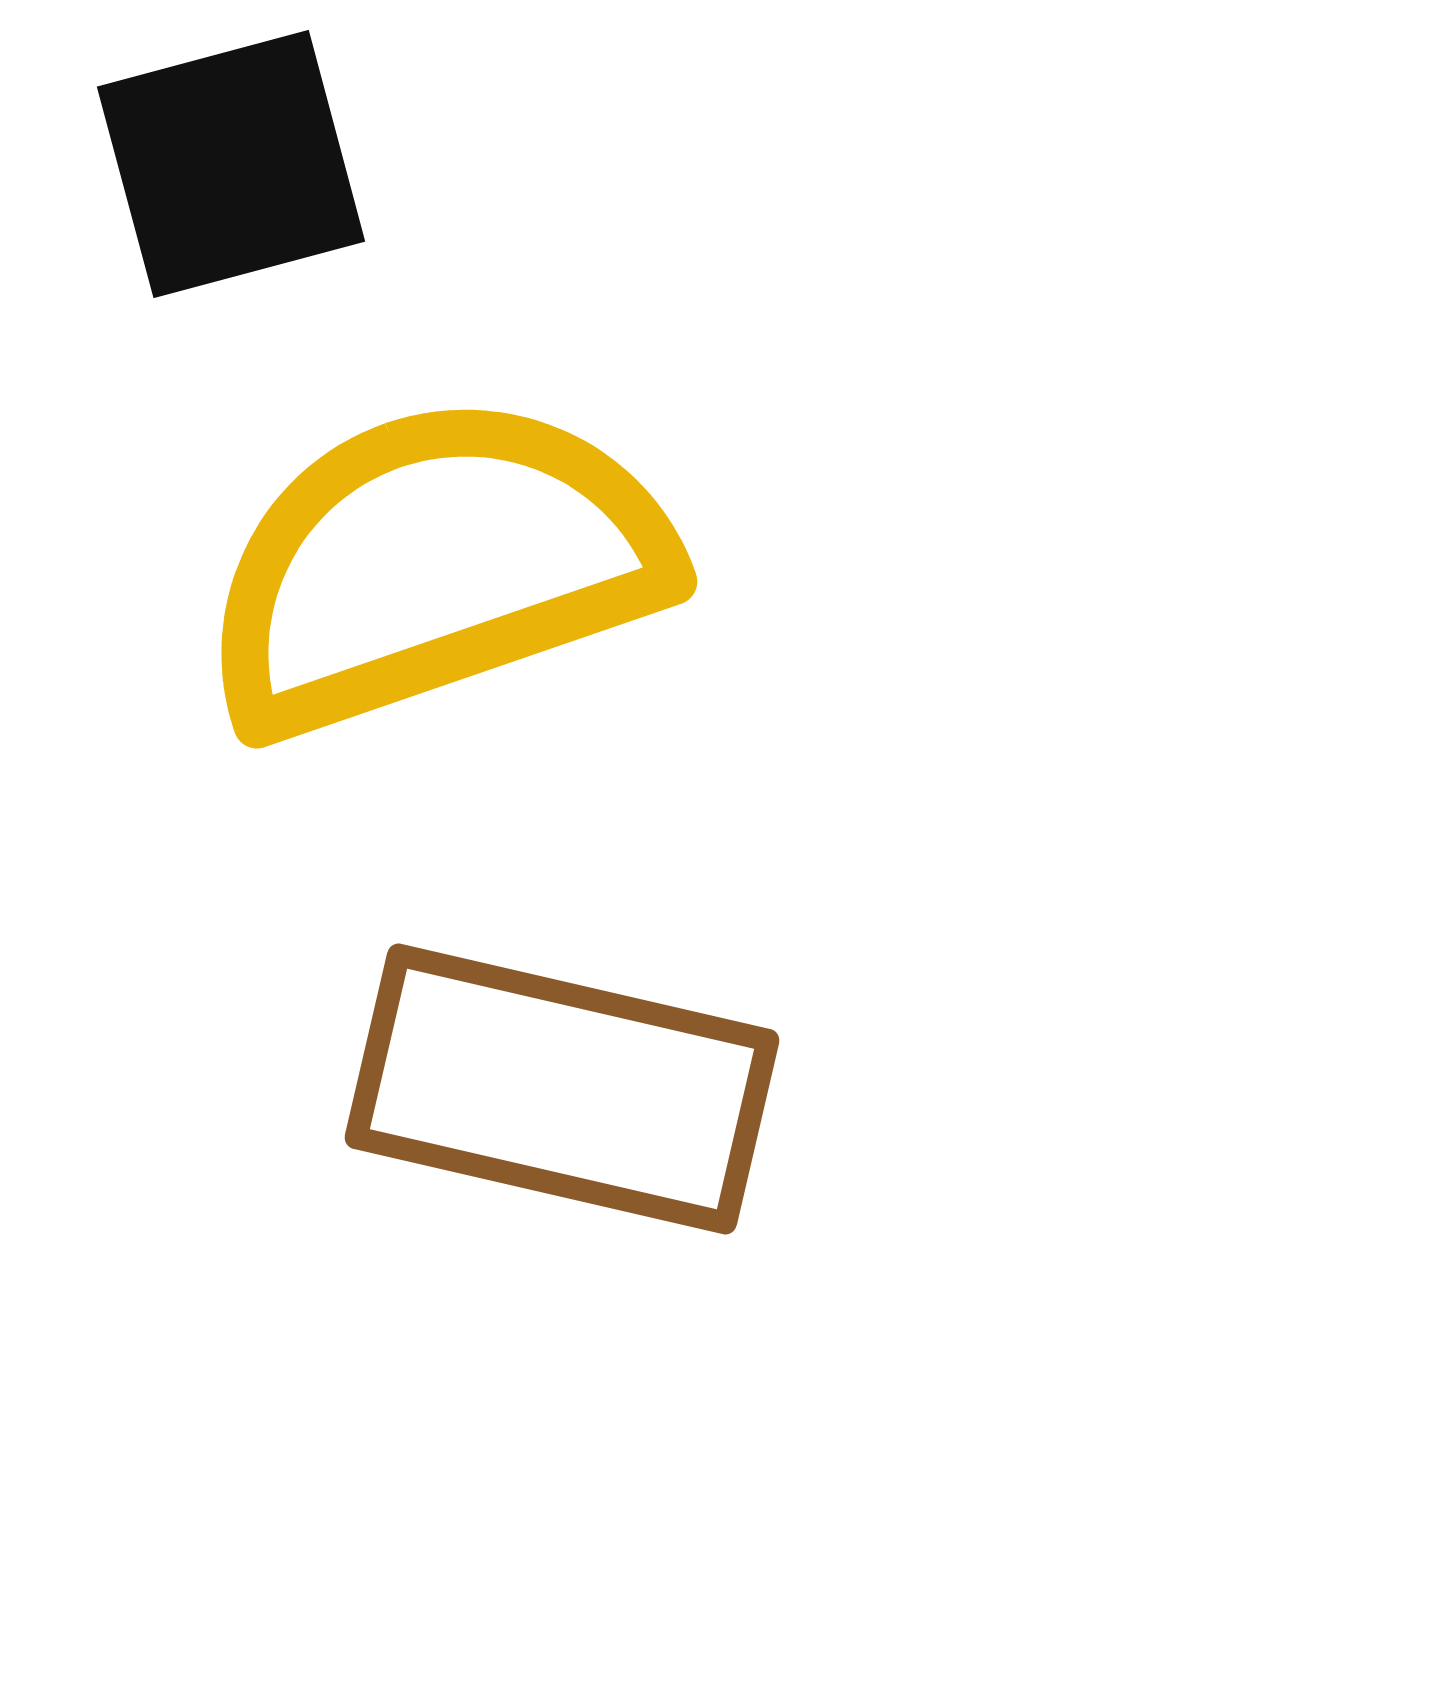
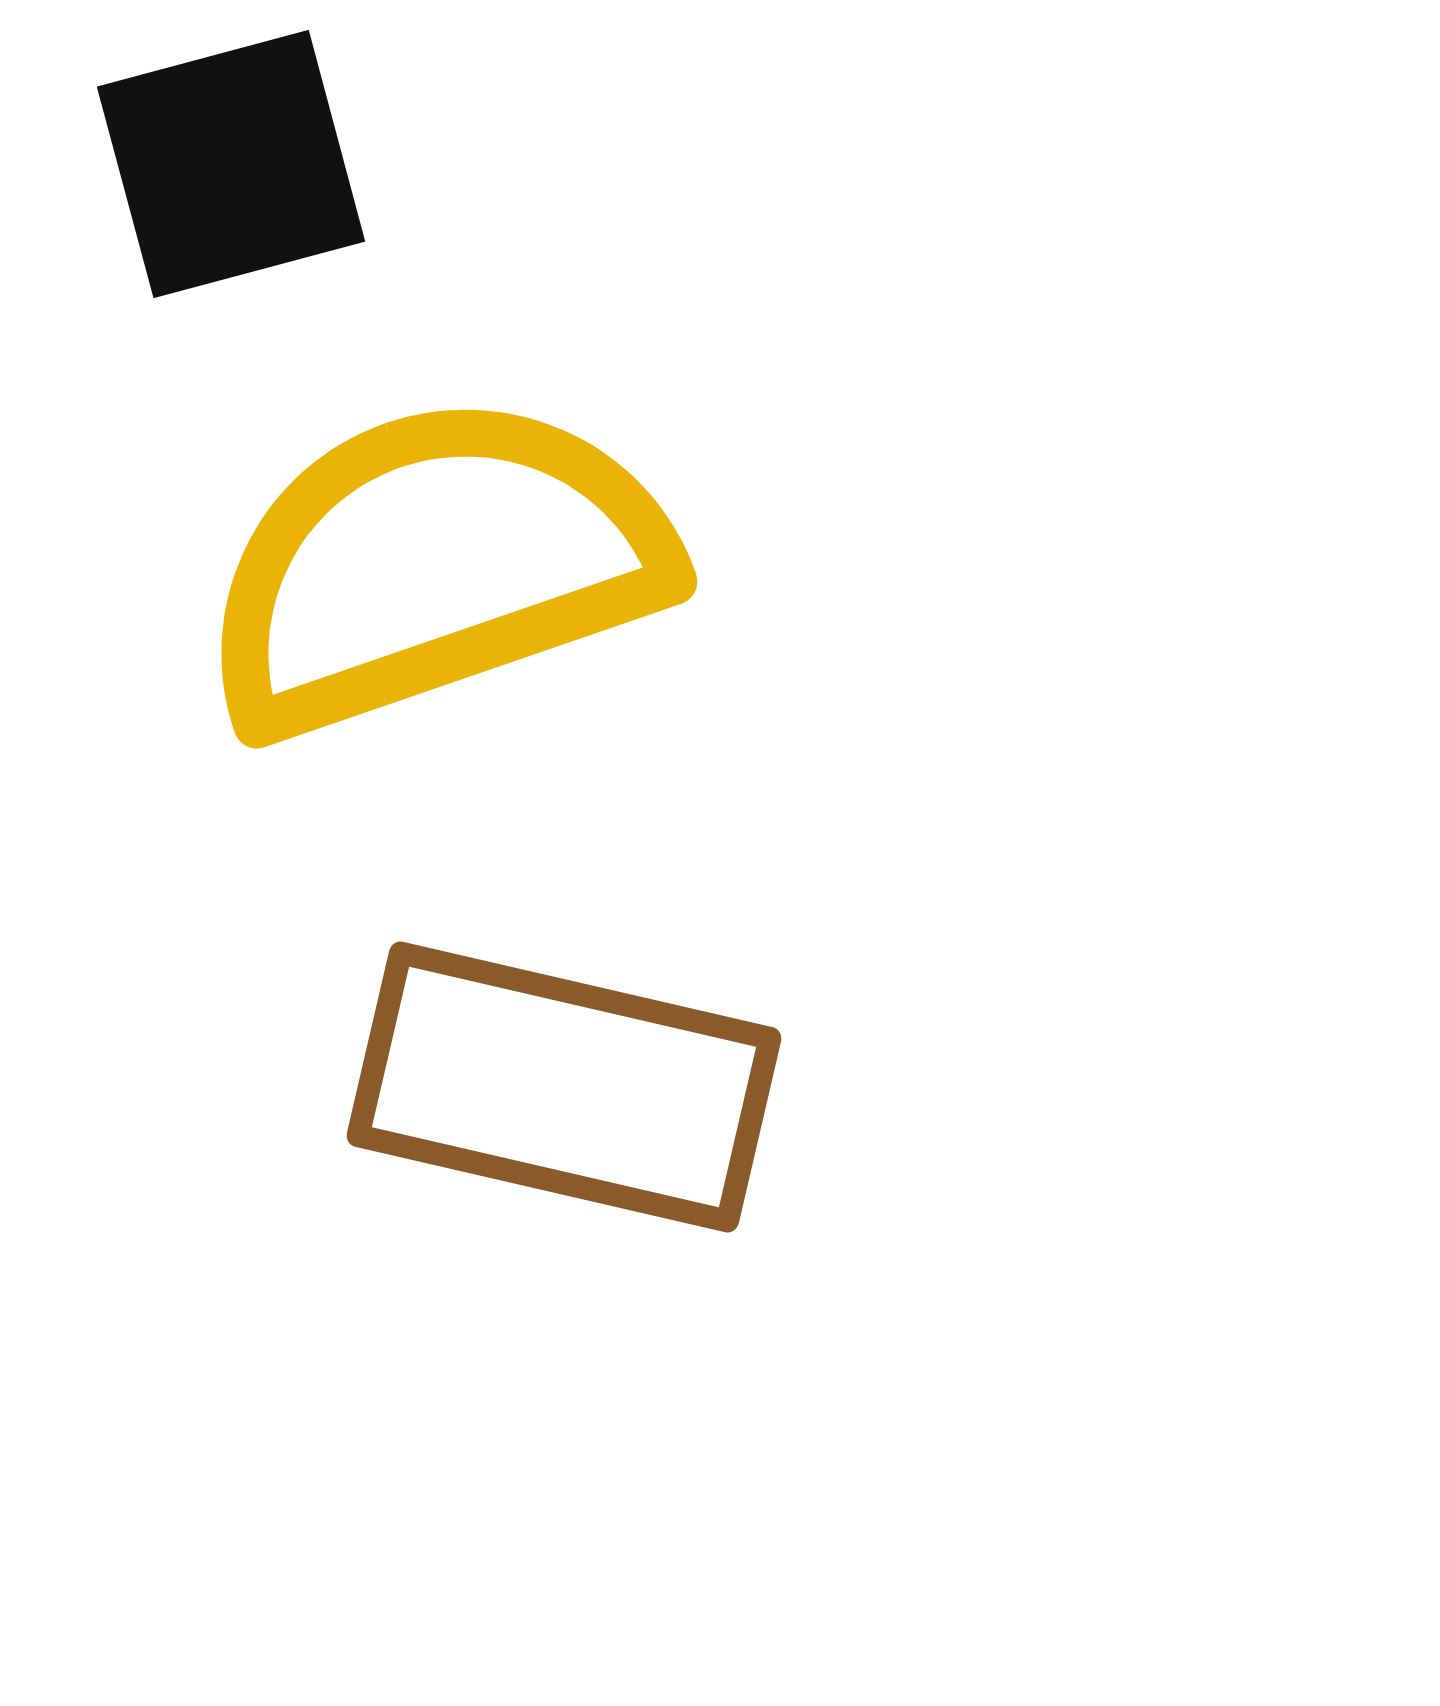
brown rectangle: moved 2 px right, 2 px up
